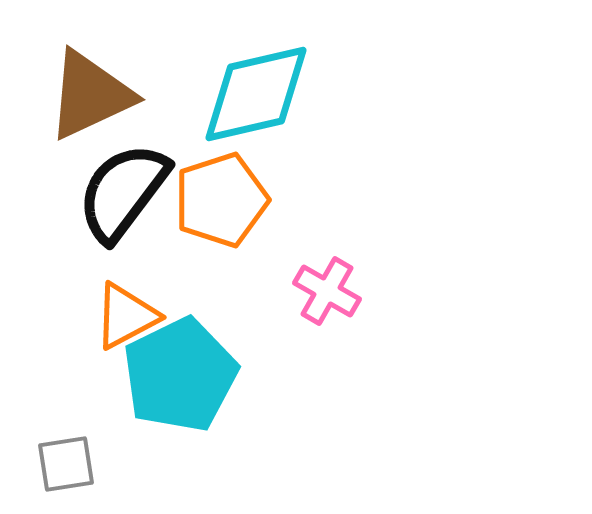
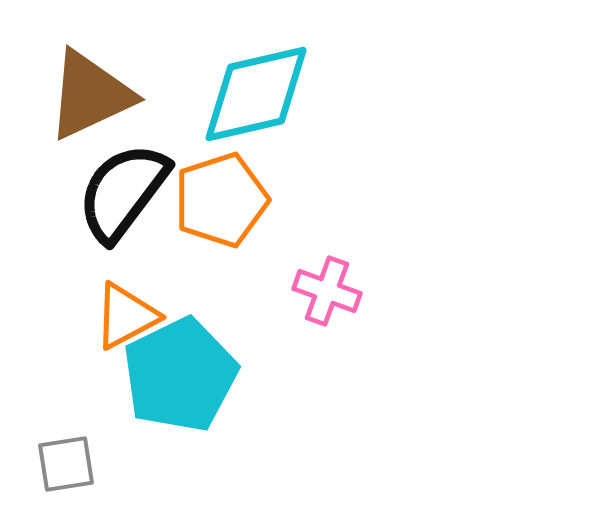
pink cross: rotated 10 degrees counterclockwise
